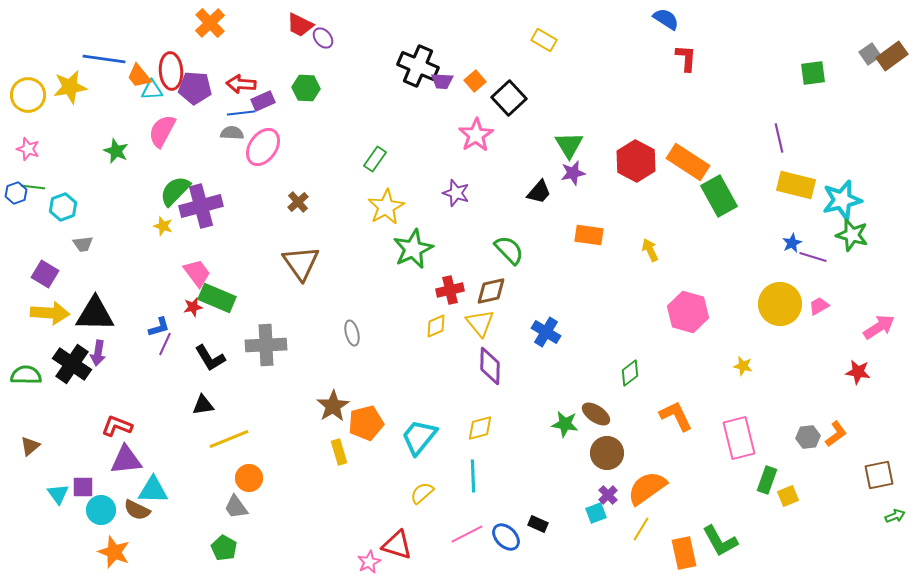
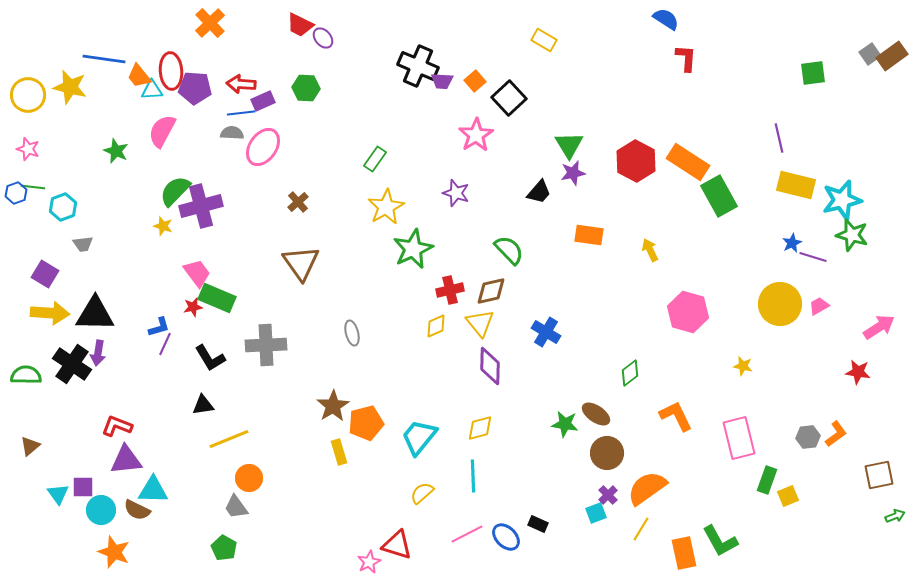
yellow star at (70, 87): rotated 24 degrees clockwise
